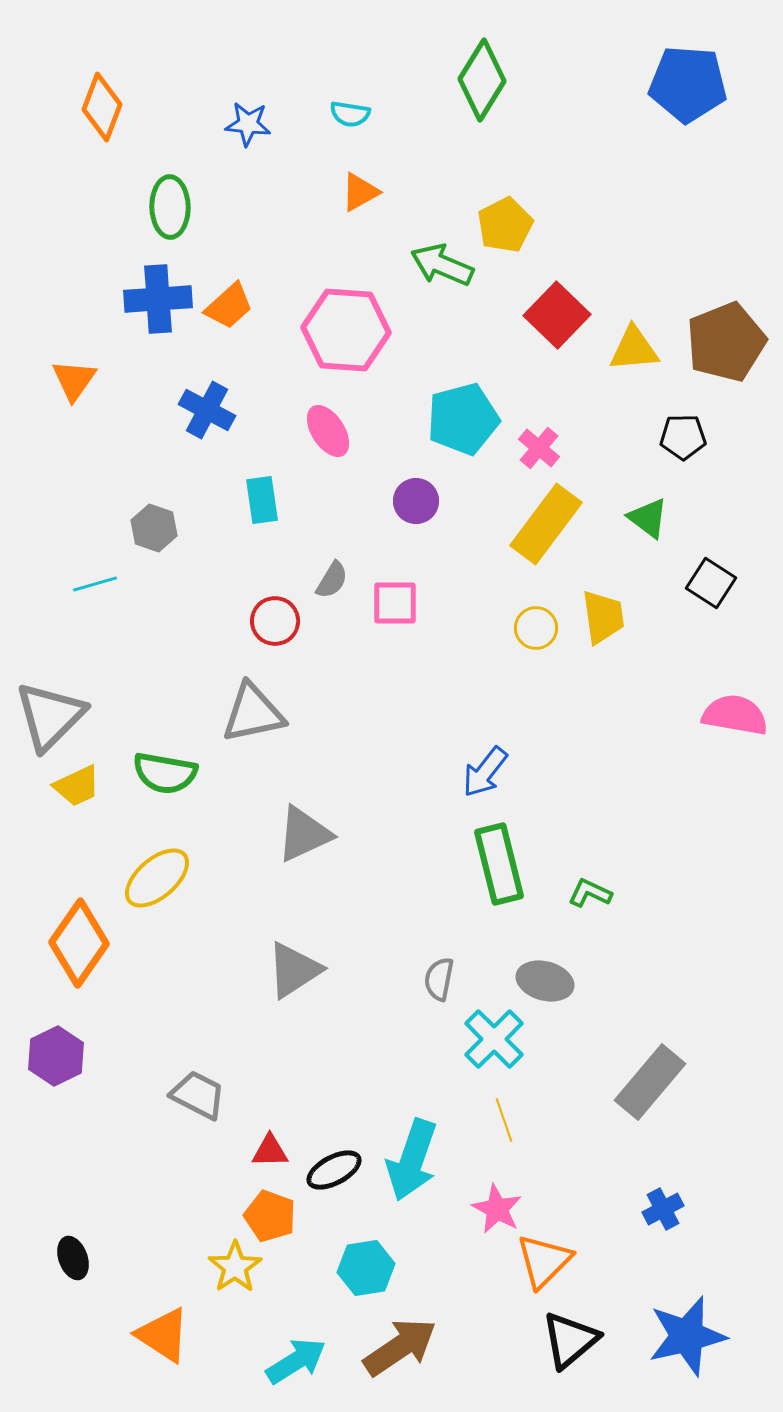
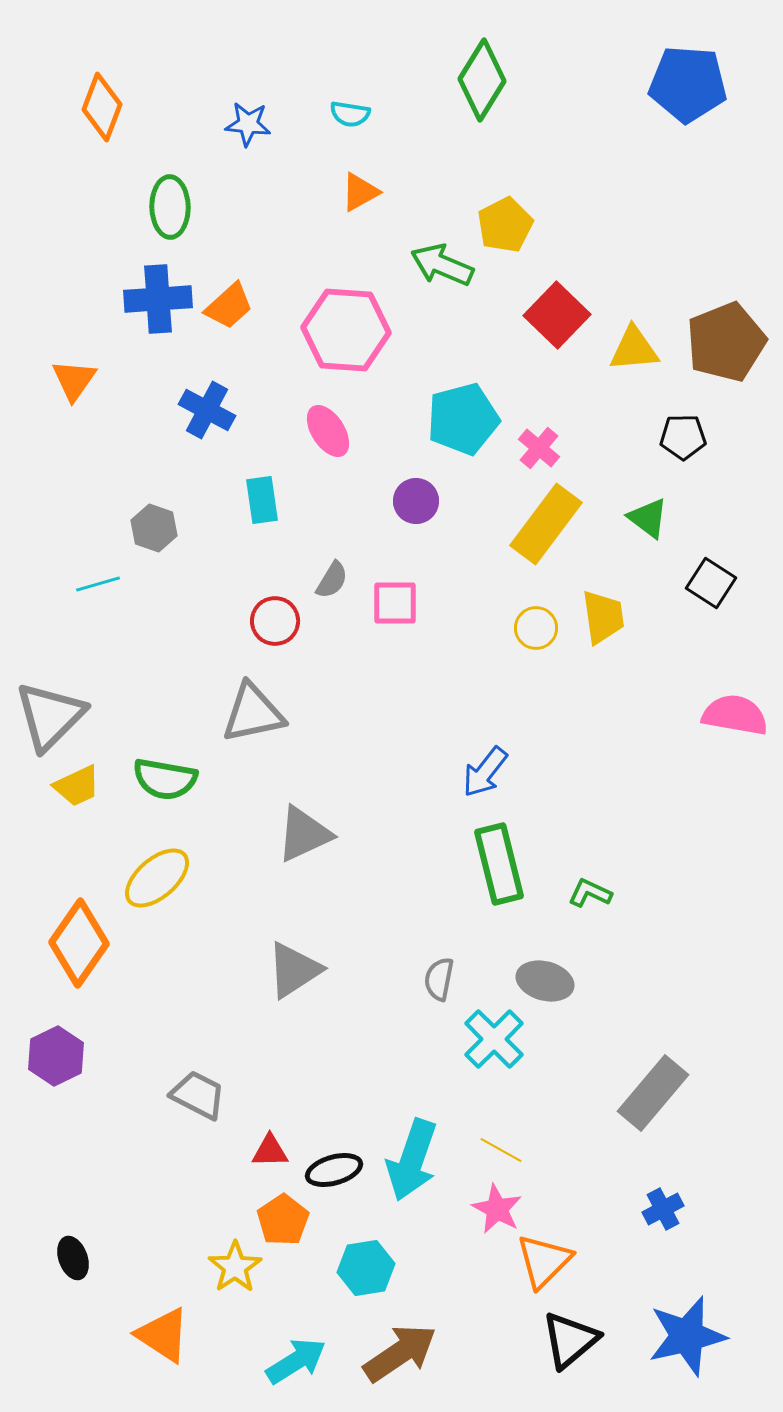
cyan line at (95, 584): moved 3 px right
green semicircle at (165, 773): moved 6 px down
gray rectangle at (650, 1082): moved 3 px right, 11 px down
yellow line at (504, 1120): moved 3 px left, 30 px down; rotated 42 degrees counterclockwise
black ellipse at (334, 1170): rotated 12 degrees clockwise
orange pentagon at (270, 1216): moved 13 px right, 4 px down; rotated 18 degrees clockwise
brown arrow at (400, 1347): moved 6 px down
